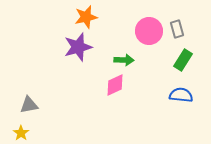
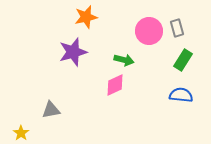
gray rectangle: moved 1 px up
purple star: moved 5 px left, 5 px down
green arrow: rotated 12 degrees clockwise
gray triangle: moved 22 px right, 5 px down
